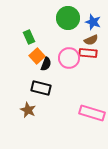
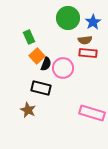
blue star: rotated 21 degrees clockwise
brown semicircle: moved 6 px left; rotated 16 degrees clockwise
pink circle: moved 6 px left, 10 px down
